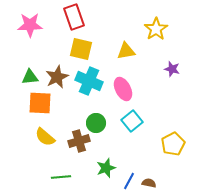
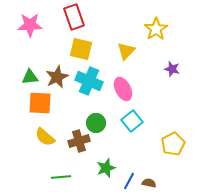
yellow triangle: rotated 36 degrees counterclockwise
